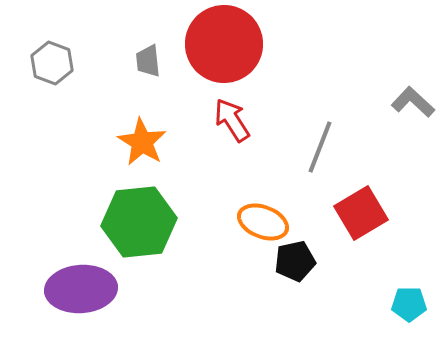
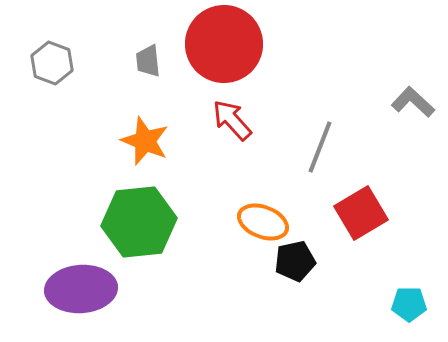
red arrow: rotated 9 degrees counterclockwise
orange star: moved 3 px right, 1 px up; rotated 9 degrees counterclockwise
